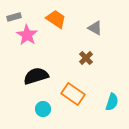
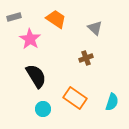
gray triangle: rotated 14 degrees clockwise
pink star: moved 3 px right, 4 px down
brown cross: rotated 24 degrees clockwise
black semicircle: rotated 75 degrees clockwise
orange rectangle: moved 2 px right, 4 px down
